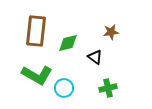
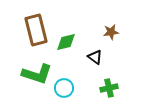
brown rectangle: moved 1 px up; rotated 20 degrees counterclockwise
green diamond: moved 2 px left, 1 px up
green L-shape: moved 1 px up; rotated 12 degrees counterclockwise
green cross: moved 1 px right
